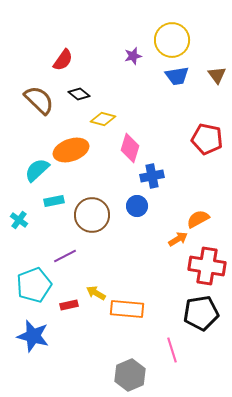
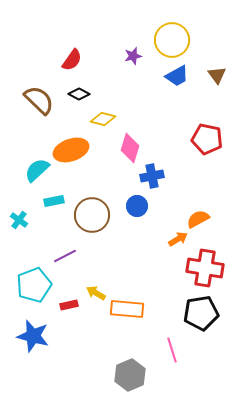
red semicircle: moved 9 px right
blue trapezoid: rotated 20 degrees counterclockwise
black diamond: rotated 10 degrees counterclockwise
red cross: moved 2 px left, 2 px down
